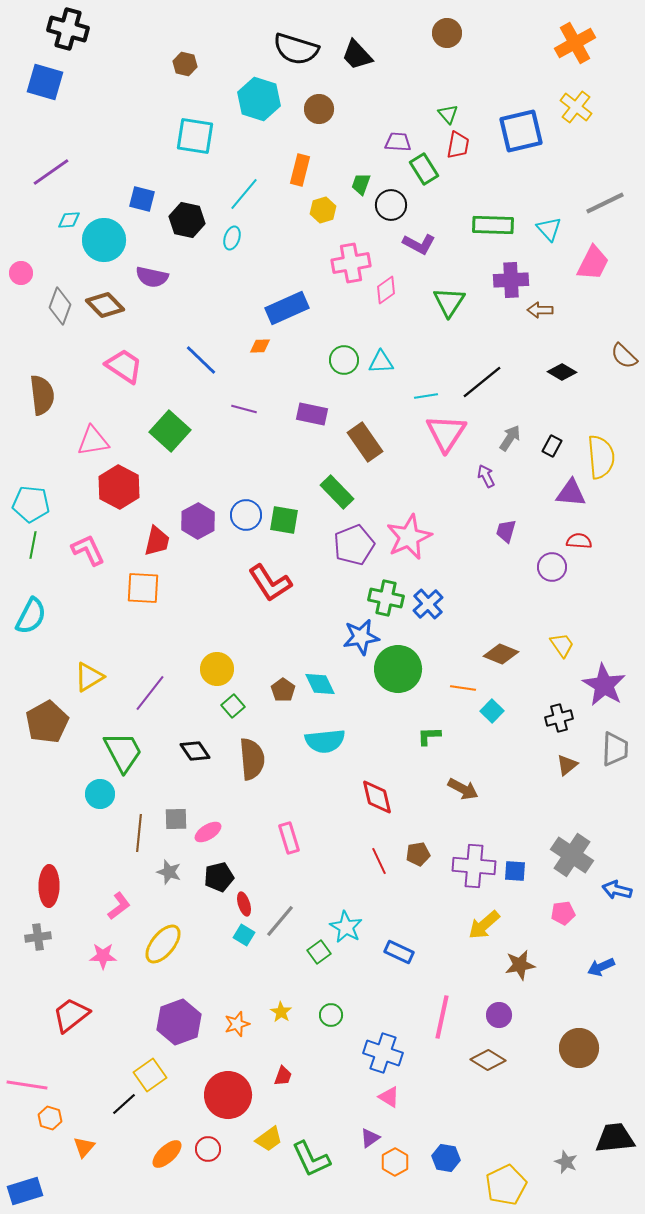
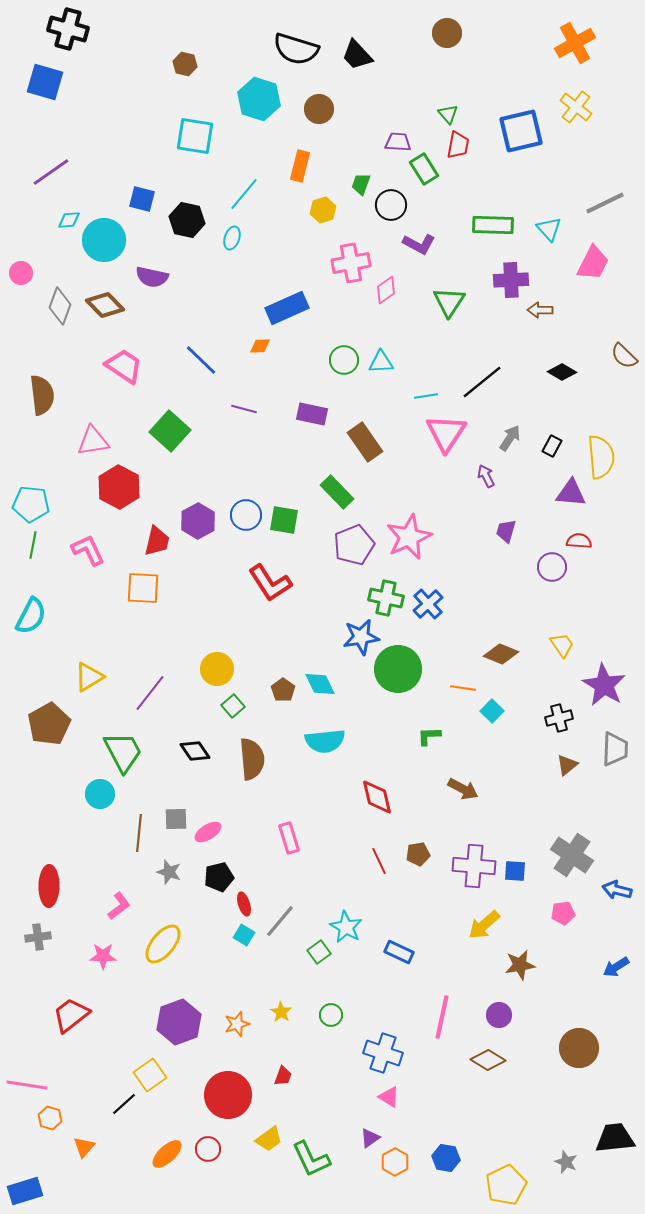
orange rectangle at (300, 170): moved 4 px up
brown pentagon at (47, 722): moved 2 px right, 2 px down
blue arrow at (601, 967): moved 15 px right; rotated 8 degrees counterclockwise
